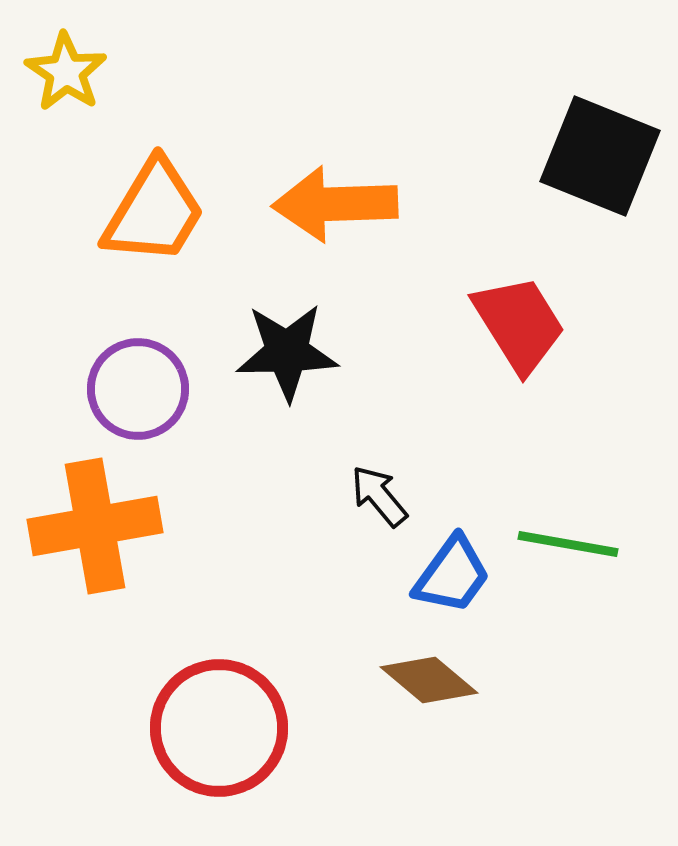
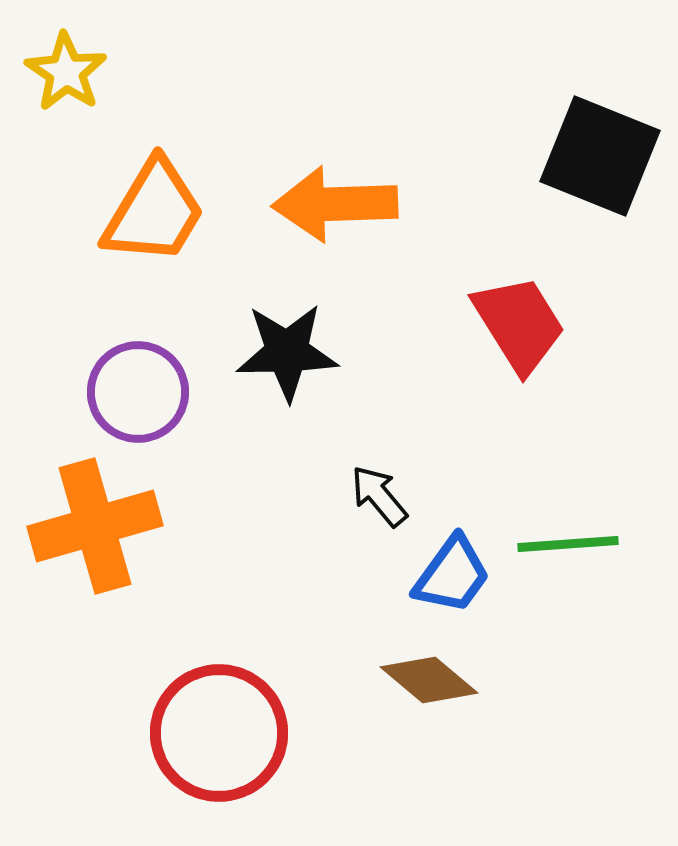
purple circle: moved 3 px down
orange cross: rotated 6 degrees counterclockwise
green line: rotated 14 degrees counterclockwise
red circle: moved 5 px down
